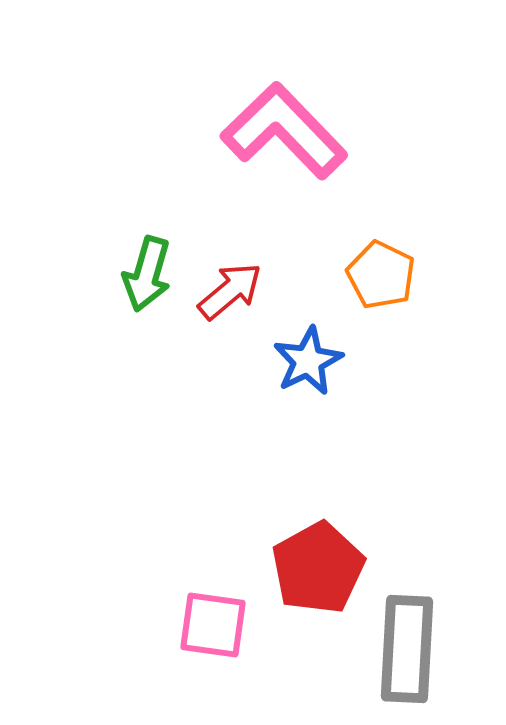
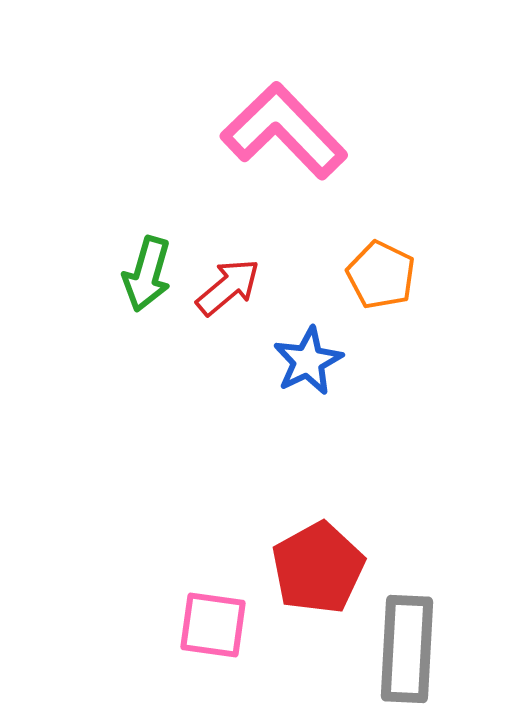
red arrow: moved 2 px left, 4 px up
